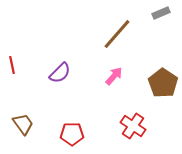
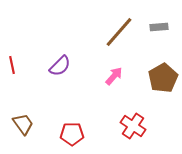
gray rectangle: moved 2 px left, 14 px down; rotated 18 degrees clockwise
brown line: moved 2 px right, 2 px up
purple semicircle: moved 7 px up
brown pentagon: moved 5 px up; rotated 8 degrees clockwise
